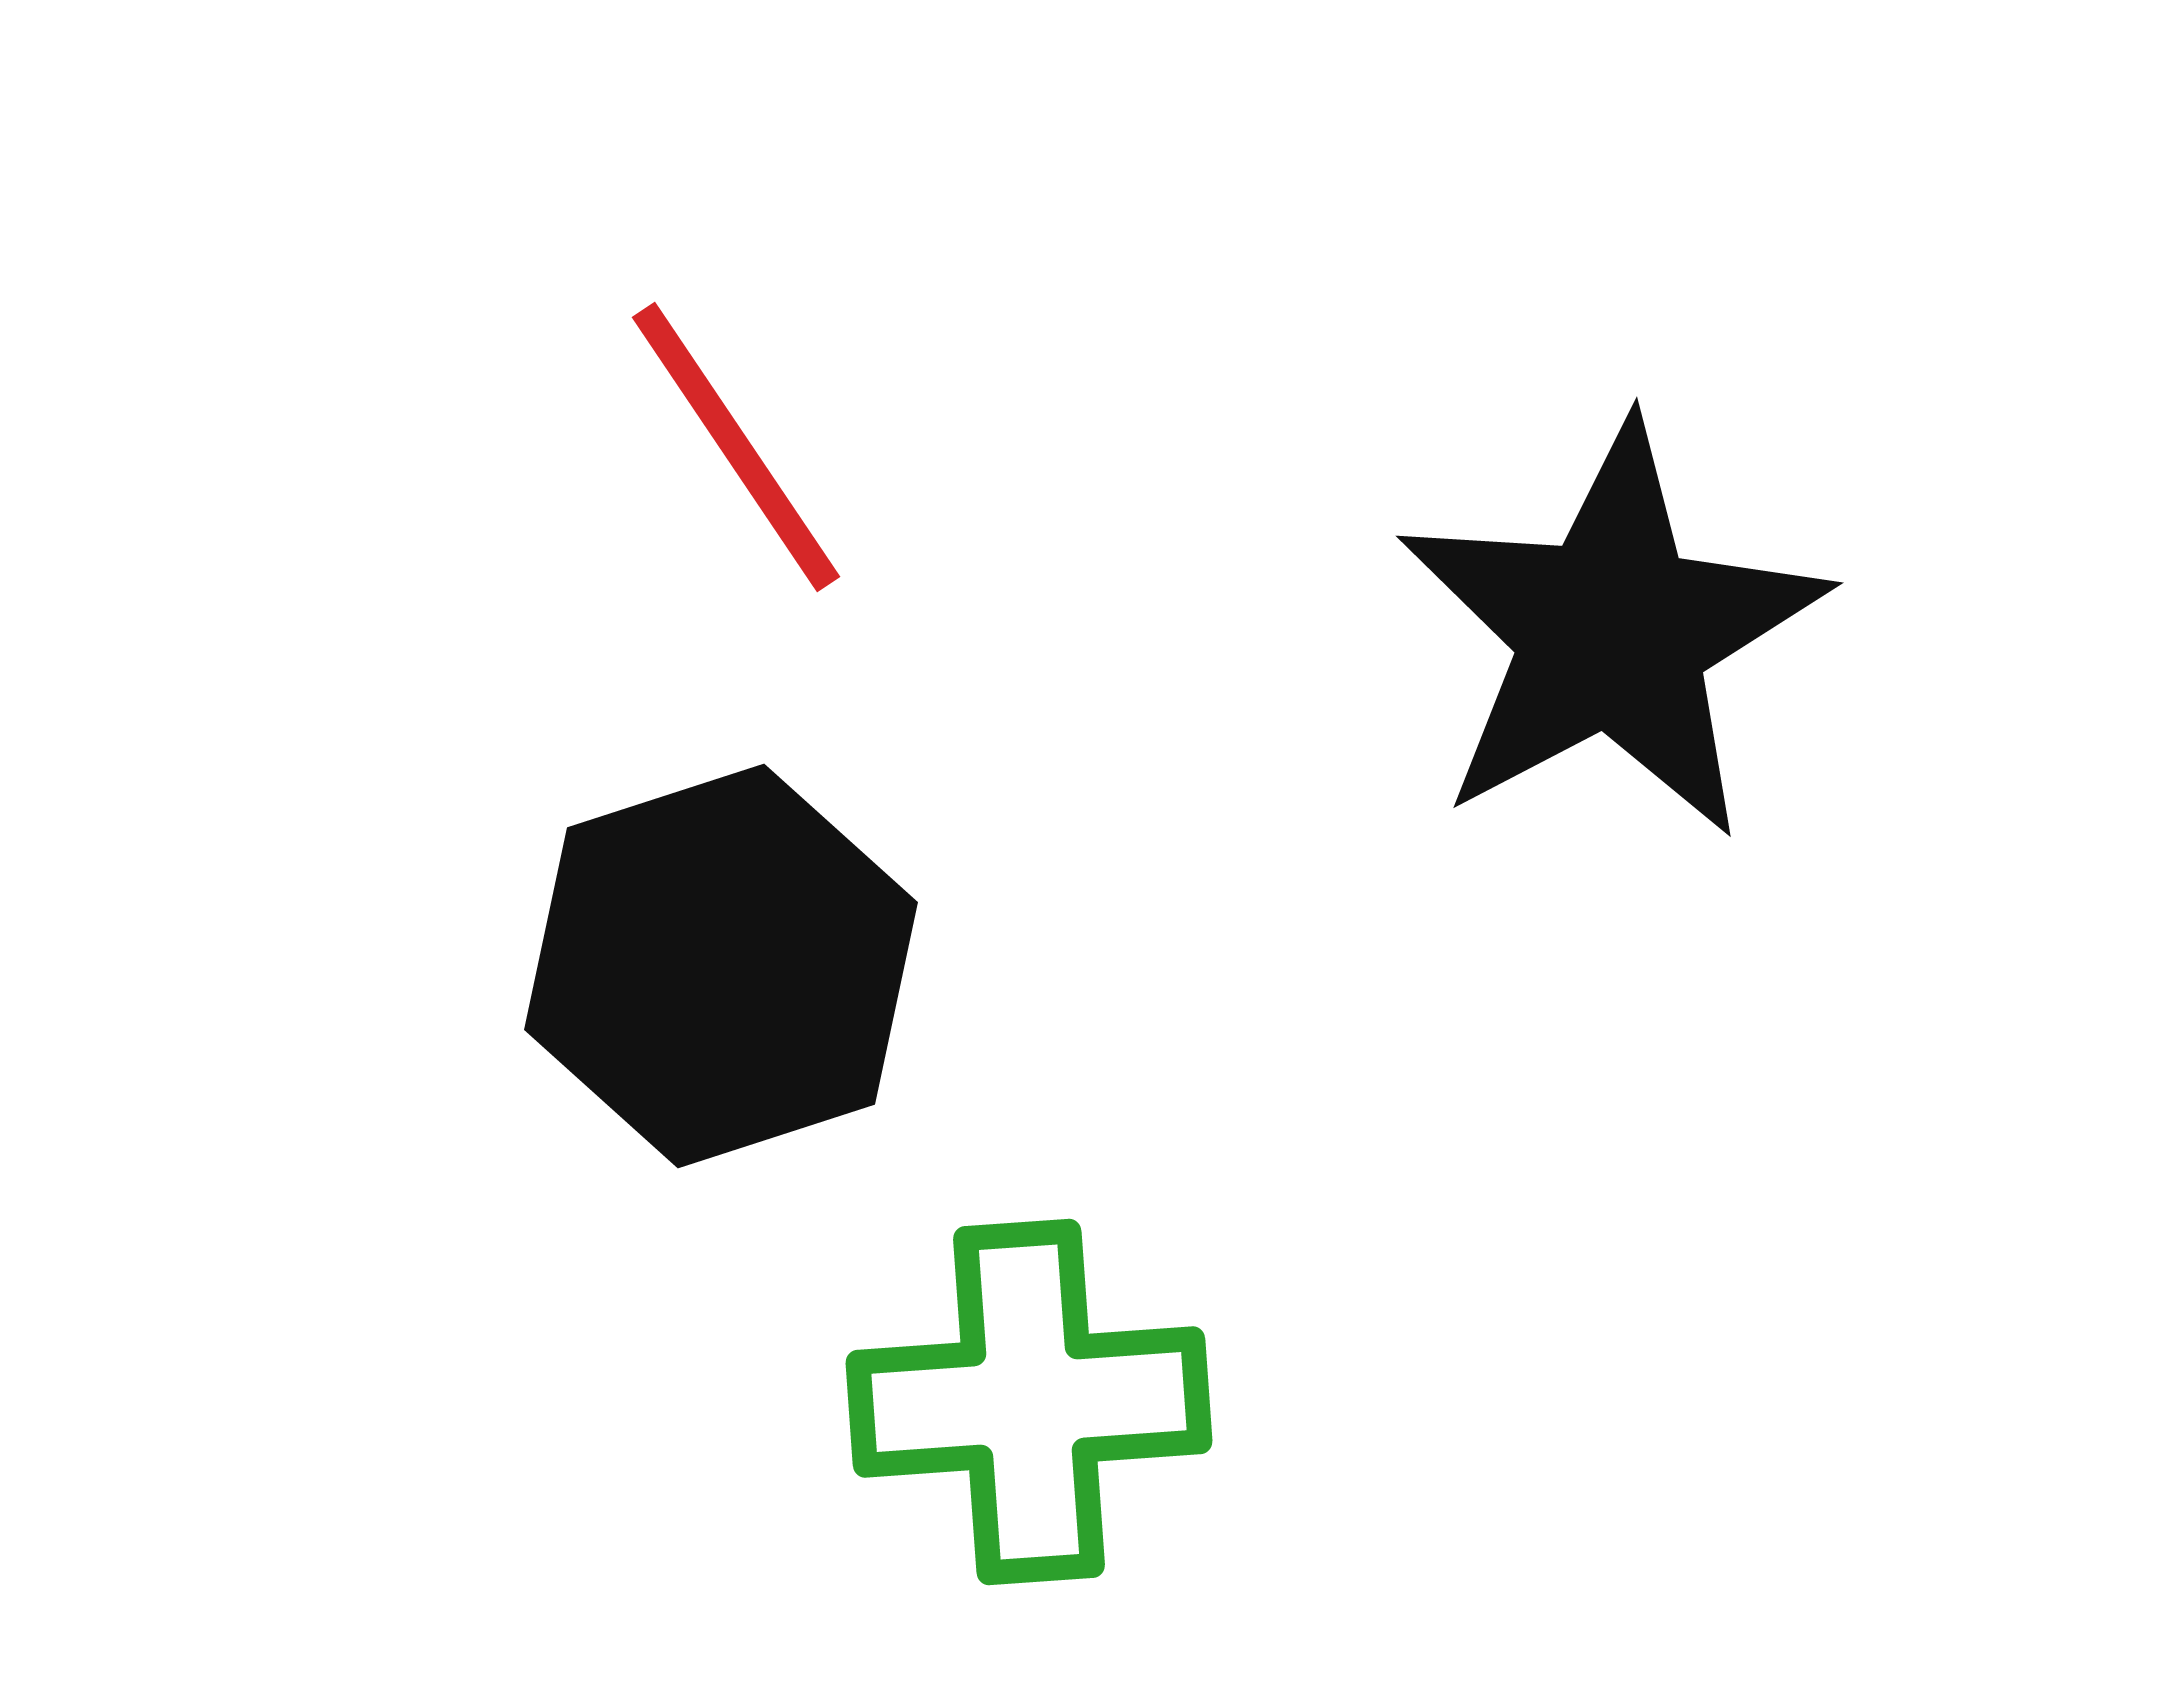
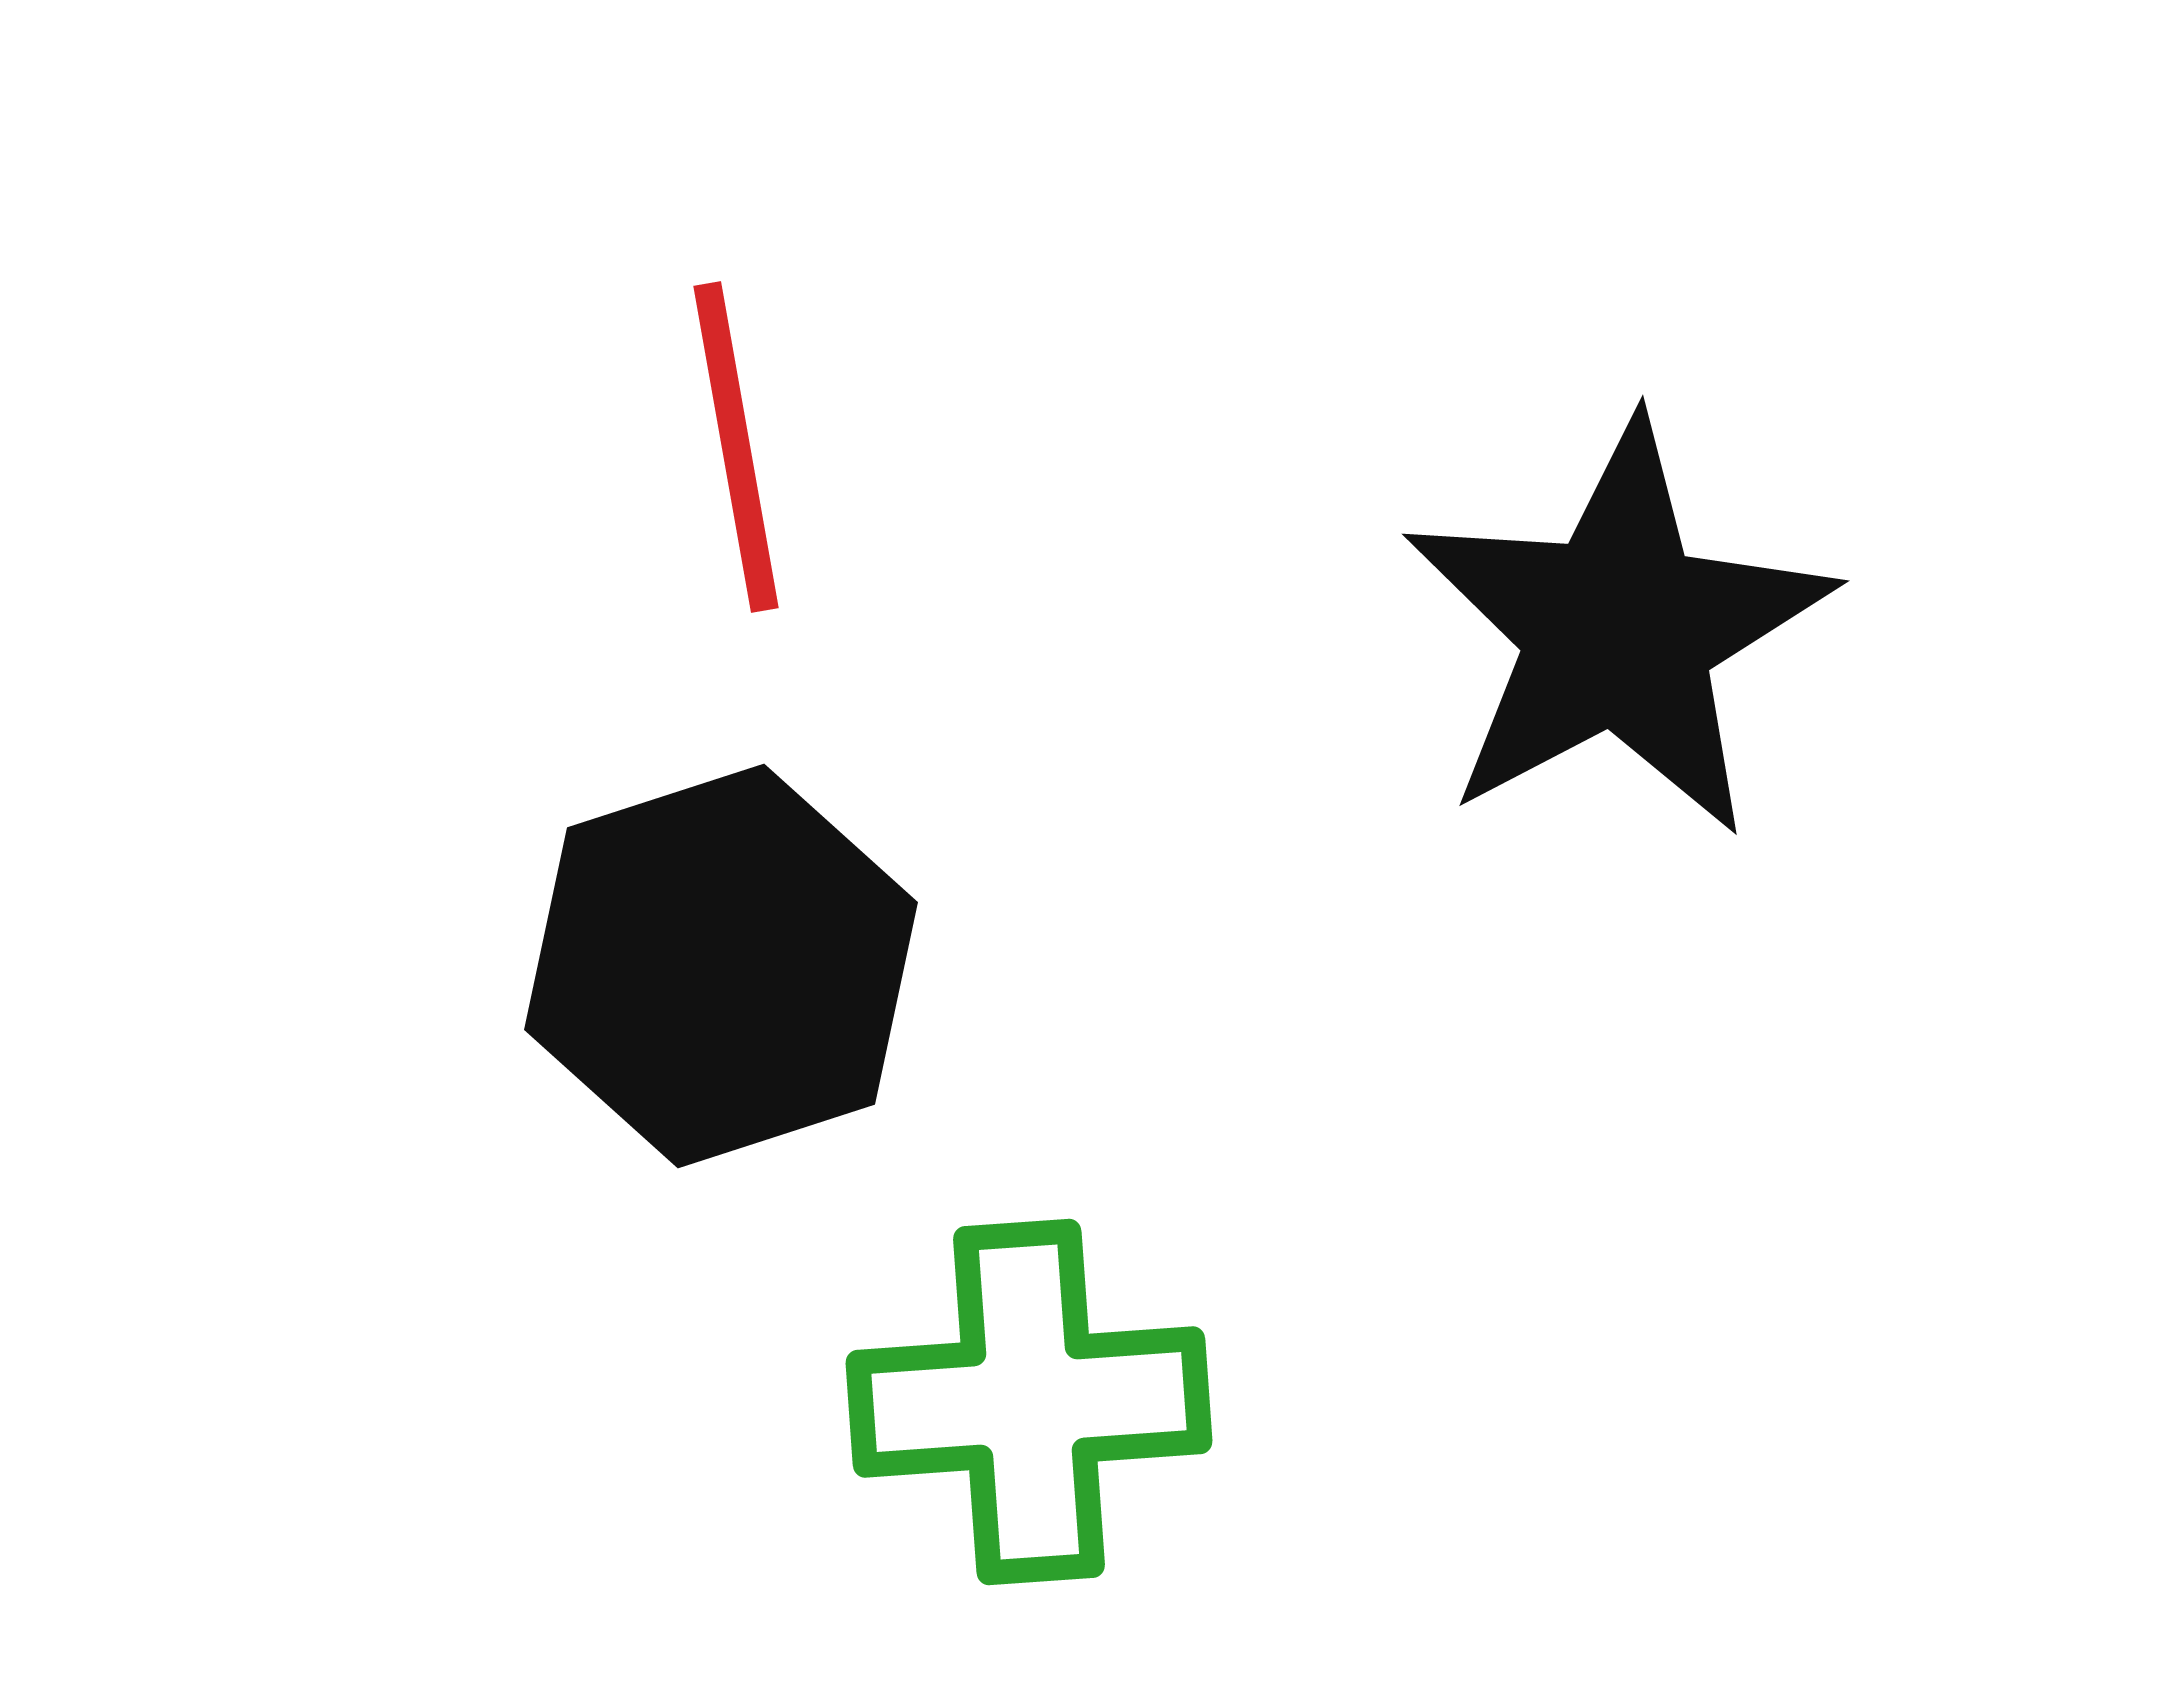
red line: rotated 24 degrees clockwise
black star: moved 6 px right, 2 px up
